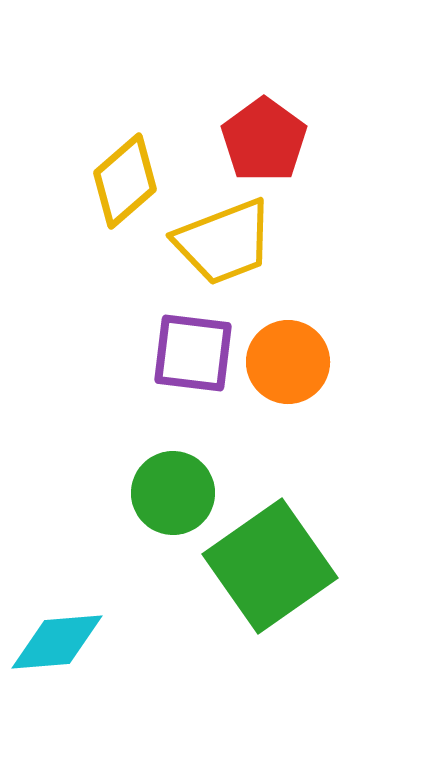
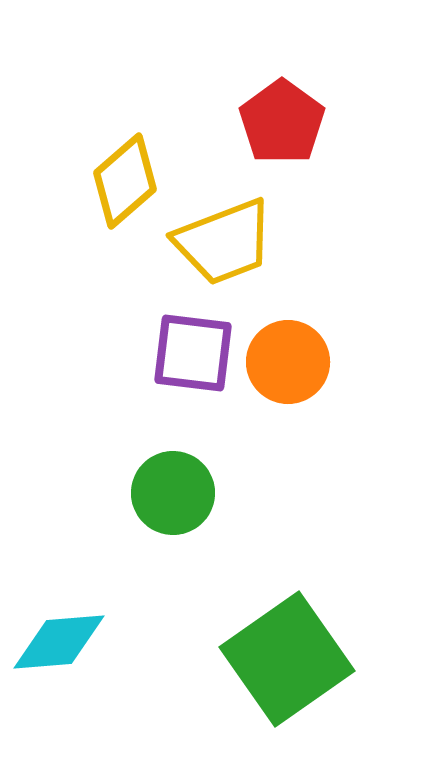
red pentagon: moved 18 px right, 18 px up
green square: moved 17 px right, 93 px down
cyan diamond: moved 2 px right
